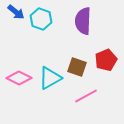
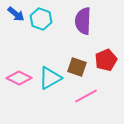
blue arrow: moved 2 px down
